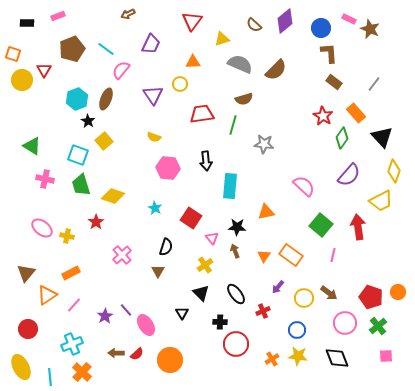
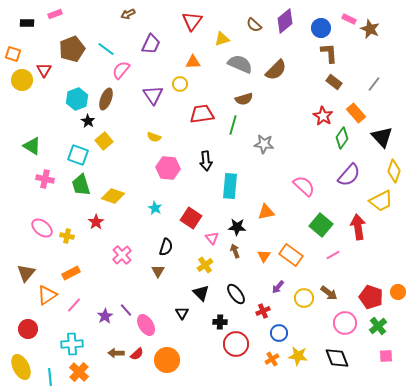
pink rectangle at (58, 16): moved 3 px left, 2 px up
pink line at (333, 255): rotated 48 degrees clockwise
blue circle at (297, 330): moved 18 px left, 3 px down
cyan cross at (72, 344): rotated 20 degrees clockwise
orange circle at (170, 360): moved 3 px left
orange cross at (82, 372): moved 3 px left
